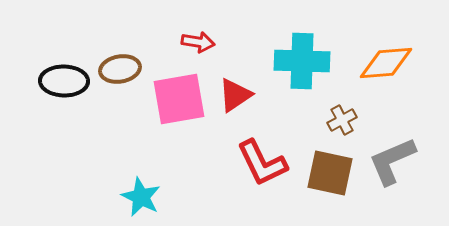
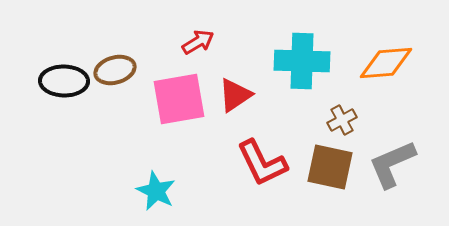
red arrow: rotated 40 degrees counterclockwise
brown ellipse: moved 5 px left, 1 px down; rotated 6 degrees counterclockwise
gray L-shape: moved 3 px down
brown square: moved 6 px up
cyan star: moved 15 px right, 6 px up
